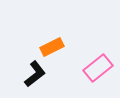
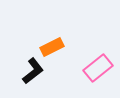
black L-shape: moved 2 px left, 3 px up
